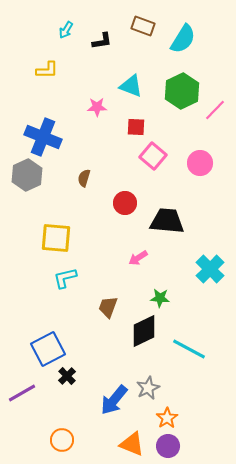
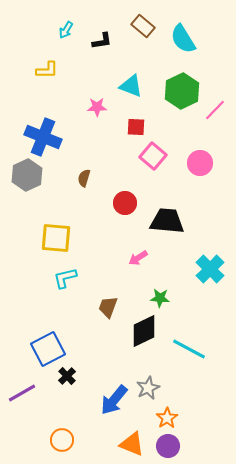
brown rectangle: rotated 20 degrees clockwise
cyan semicircle: rotated 116 degrees clockwise
